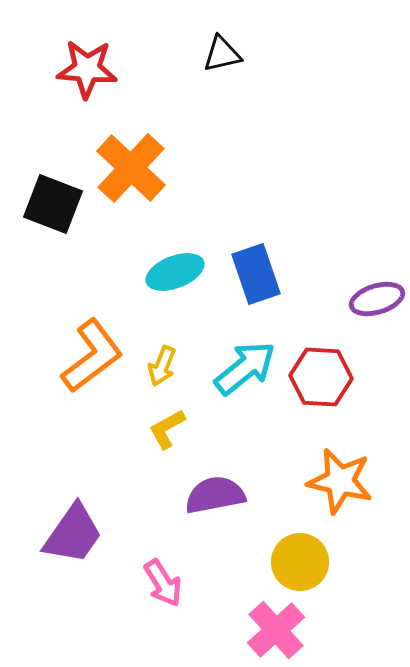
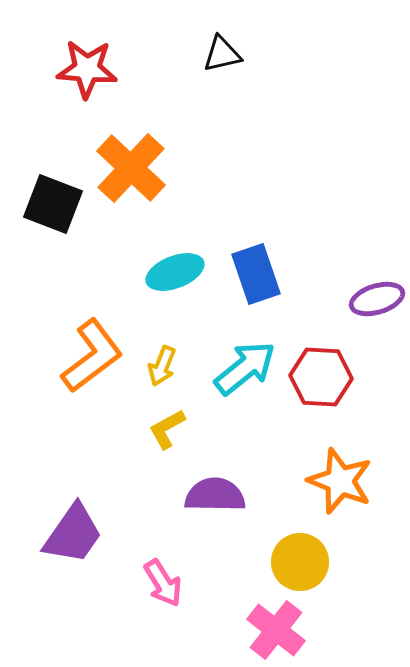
orange star: rotated 8 degrees clockwise
purple semicircle: rotated 12 degrees clockwise
pink cross: rotated 10 degrees counterclockwise
